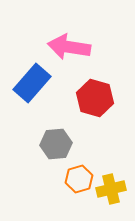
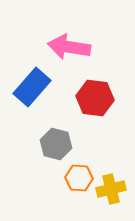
blue rectangle: moved 4 px down
red hexagon: rotated 9 degrees counterclockwise
gray hexagon: rotated 20 degrees clockwise
orange hexagon: moved 1 px up; rotated 20 degrees clockwise
